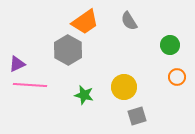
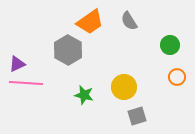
orange trapezoid: moved 5 px right
pink line: moved 4 px left, 2 px up
